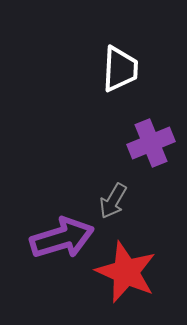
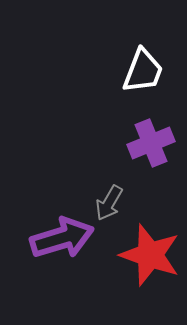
white trapezoid: moved 23 px right, 2 px down; rotated 18 degrees clockwise
gray arrow: moved 4 px left, 2 px down
red star: moved 24 px right, 17 px up; rotated 4 degrees counterclockwise
